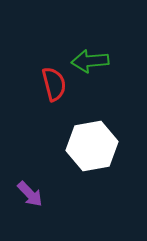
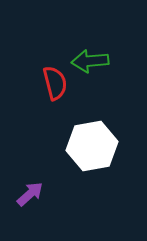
red semicircle: moved 1 px right, 1 px up
purple arrow: rotated 88 degrees counterclockwise
